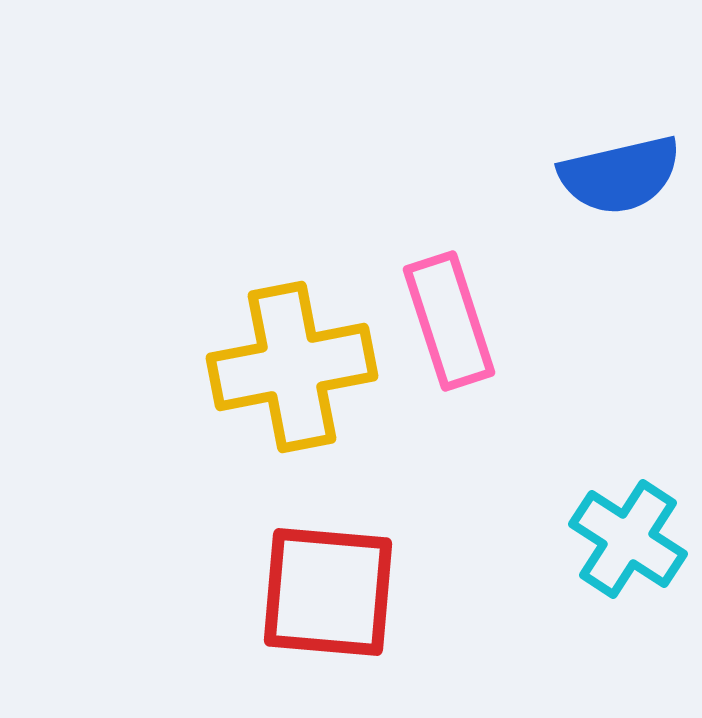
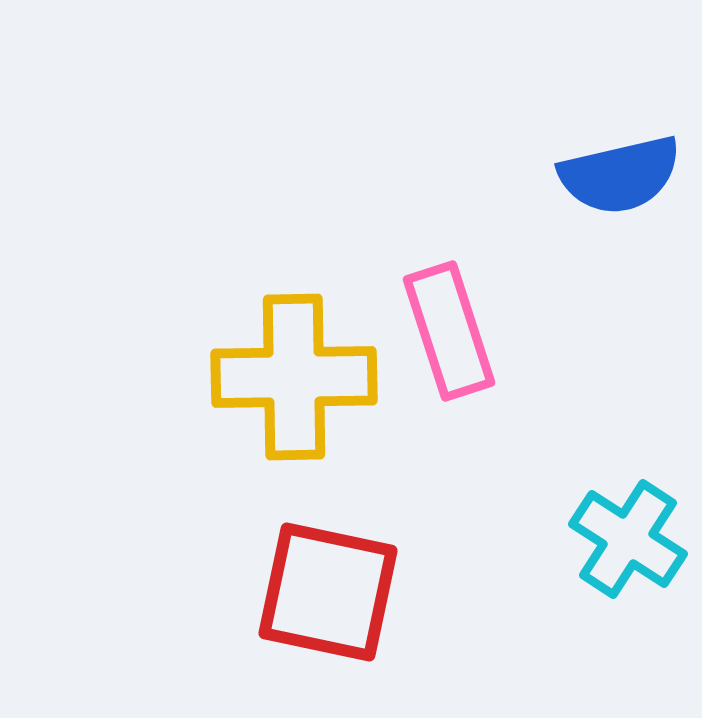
pink rectangle: moved 10 px down
yellow cross: moved 2 px right, 10 px down; rotated 10 degrees clockwise
red square: rotated 7 degrees clockwise
